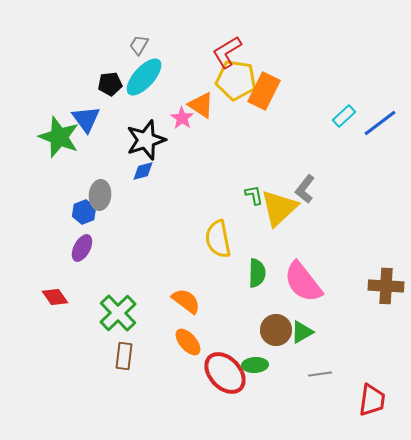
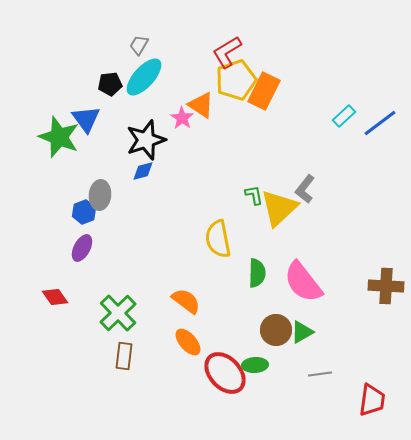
yellow pentagon: rotated 27 degrees counterclockwise
